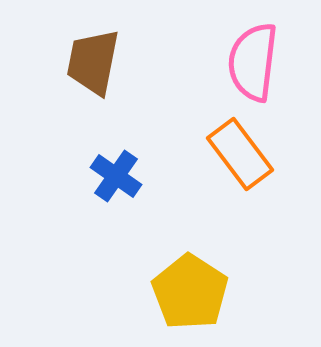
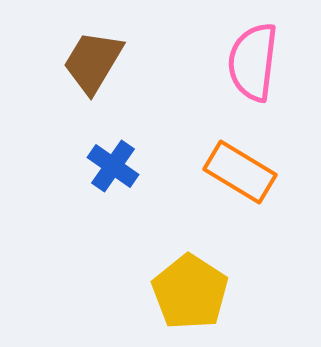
brown trapezoid: rotated 20 degrees clockwise
orange rectangle: moved 18 px down; rotated 22 degrees counterclockwise
blue cross: moved 3 px left, 10 px up
